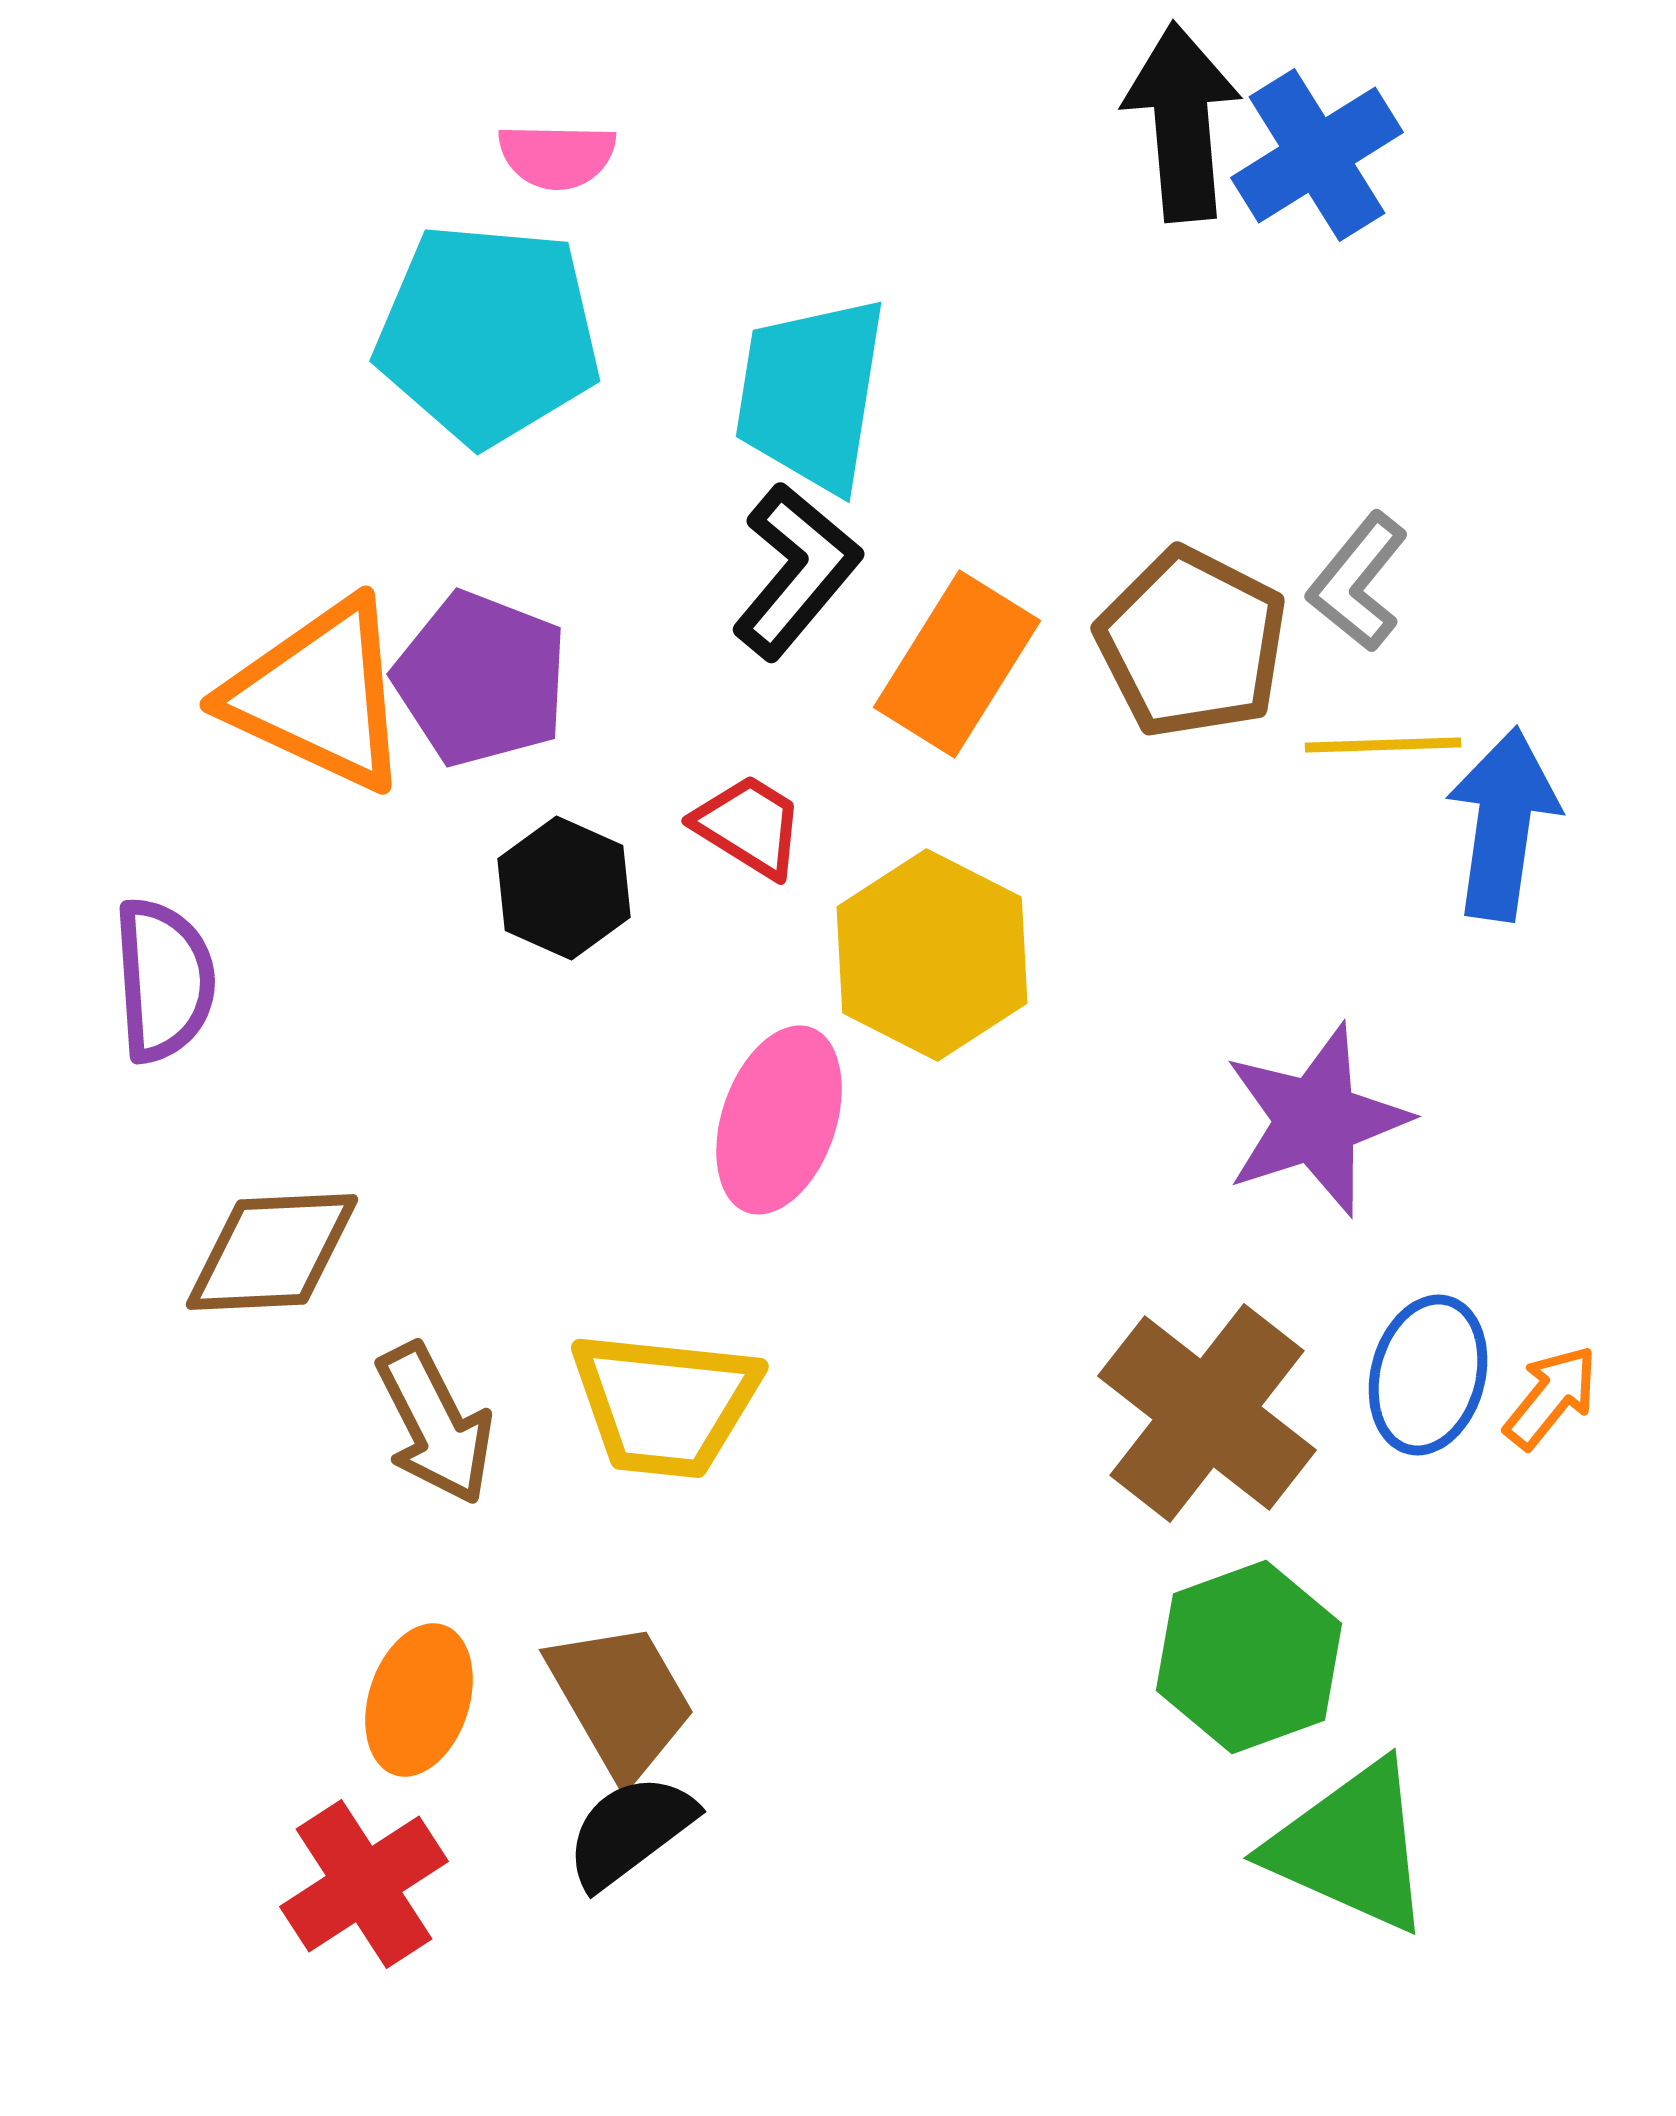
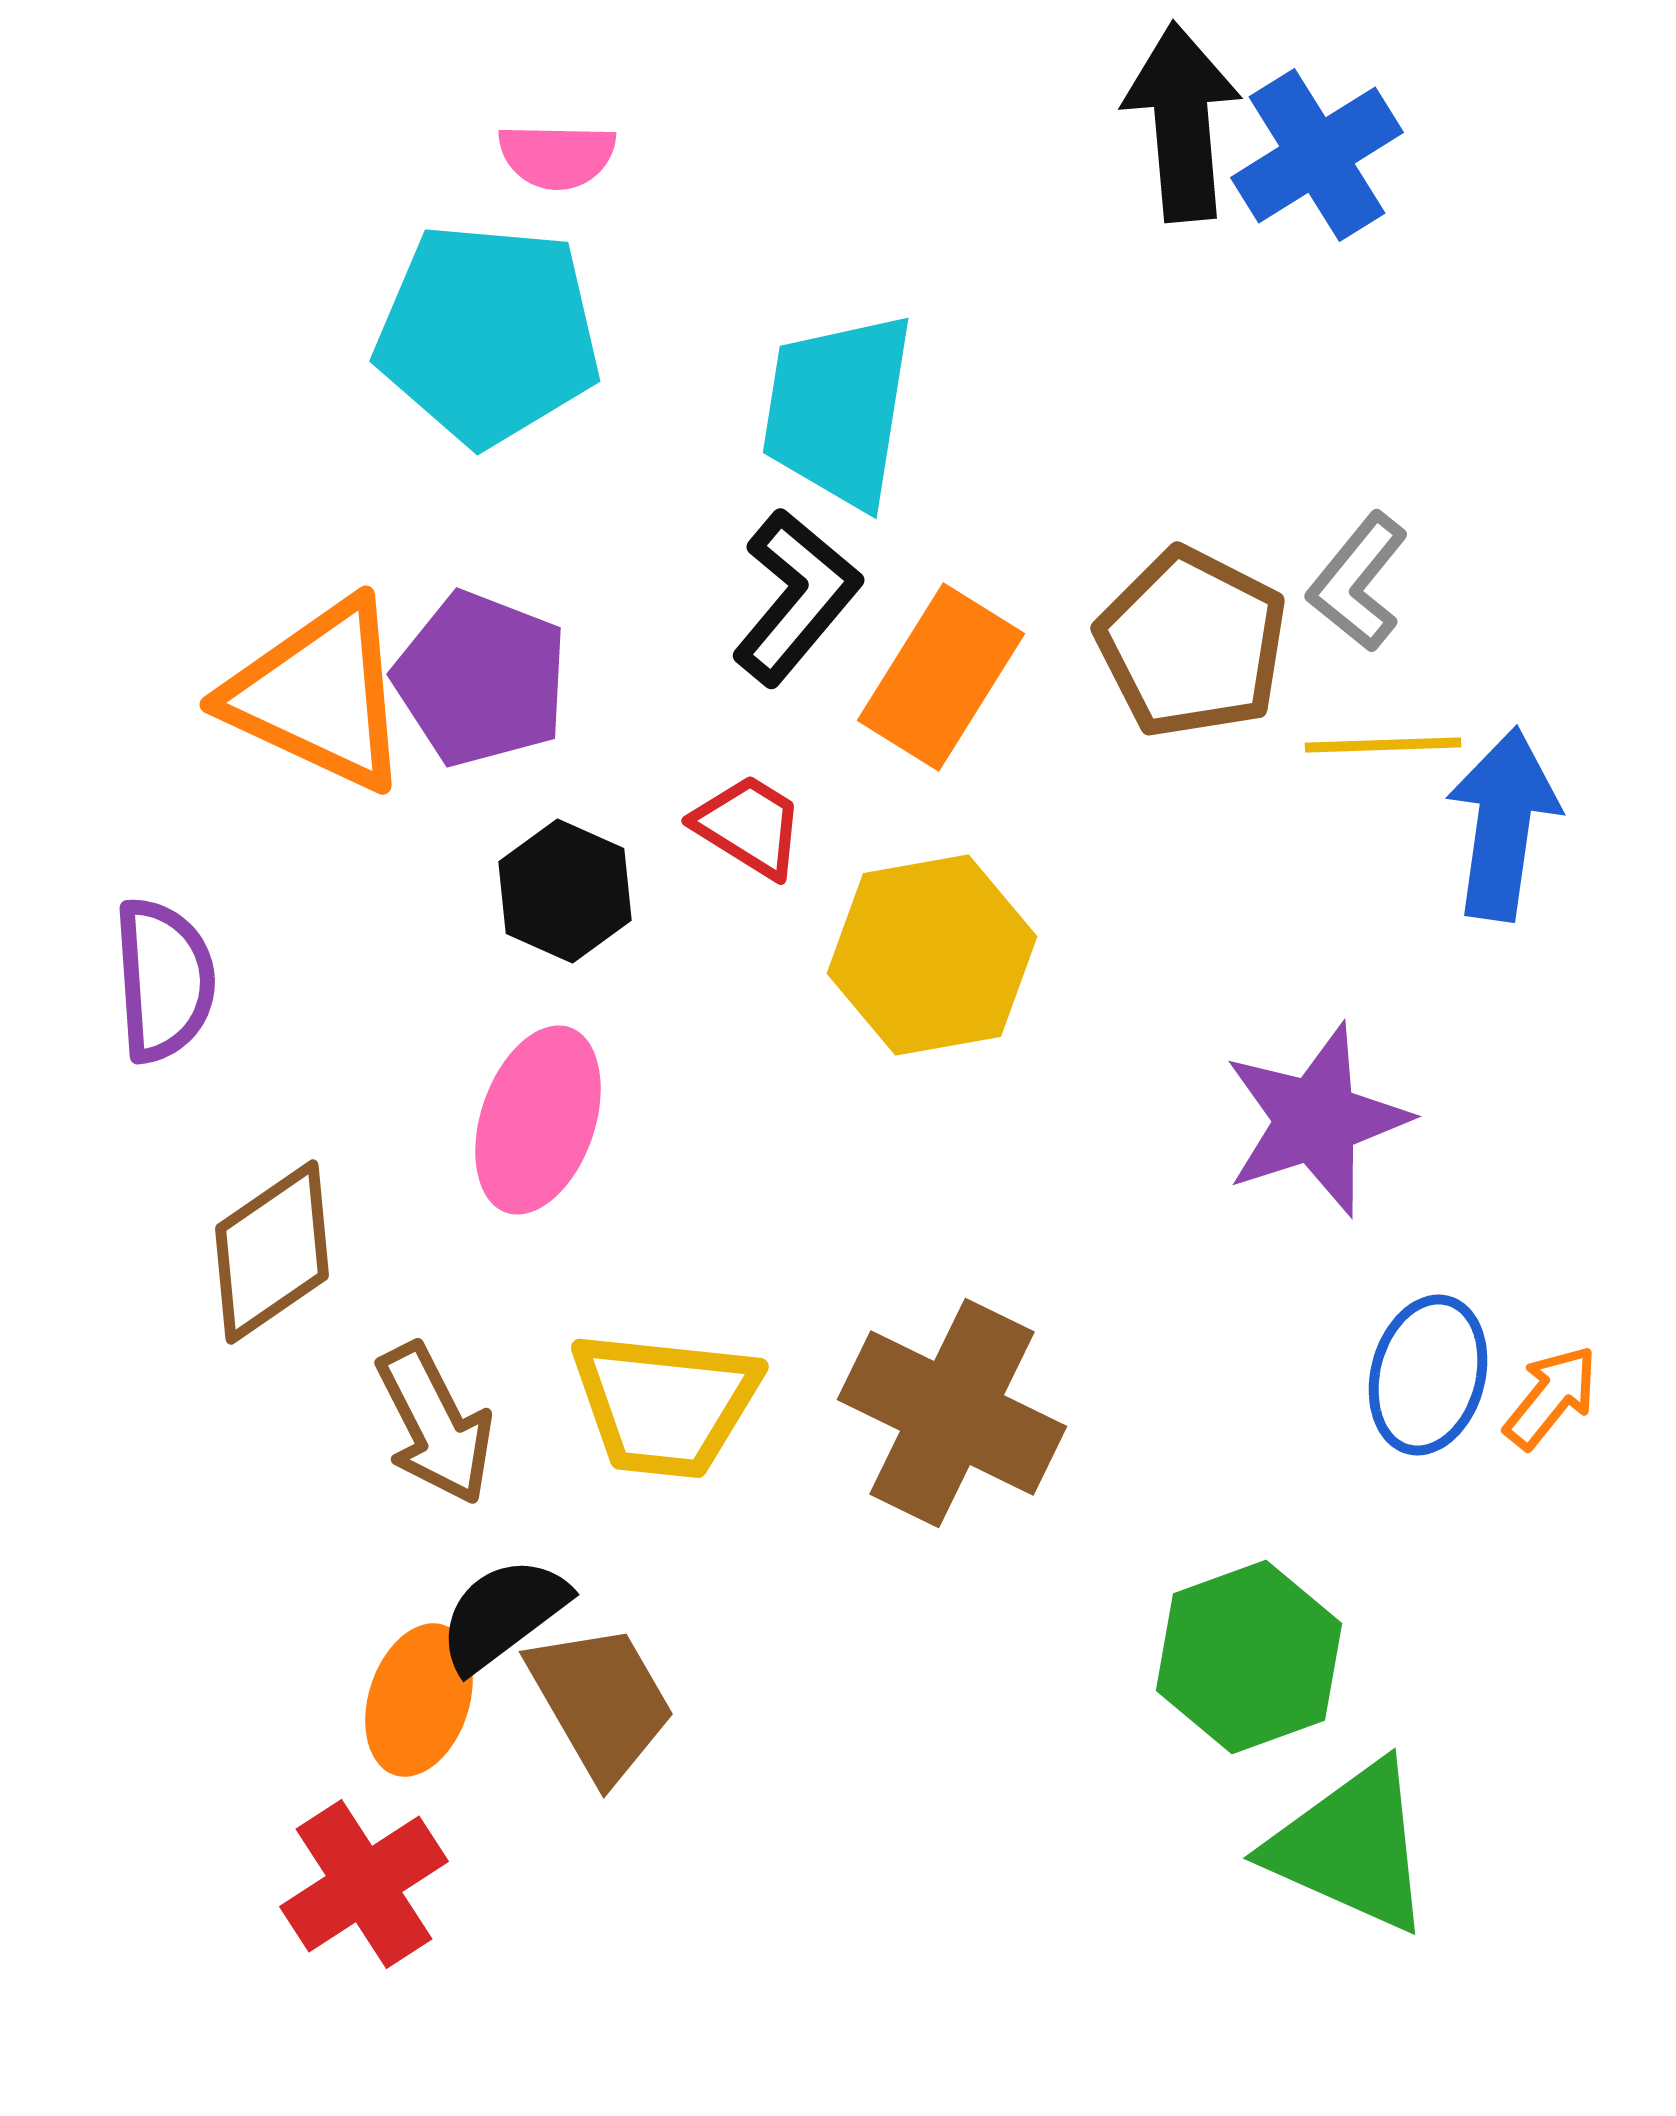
cyan trapezoid: moved 27 px right, 16 px down
black L-shape: moved 26 px down
orange rectangle: moved 16 px left, 13 px down
black hexagon: moved 1 px right, 3 px down
yellow hexagon: rotated 23 degrees clockwise
pink ellipse: moved 241 px left
brown diamond: rotated 32 degrees counterclockwise
brown cross: moved 255 px left; rotated 12 degrees counterclockwise
brown trapezoid: moved 20 px left, 2 px down
black semicircle: moved 127 px left, 217 px up
